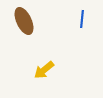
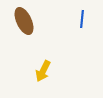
yellow arrow: moved 1 px left, 1 px down; rotated 25 degrees counterclockwise
